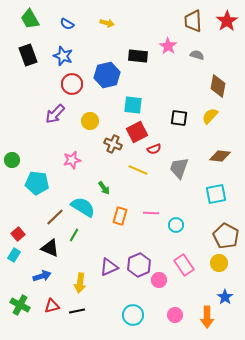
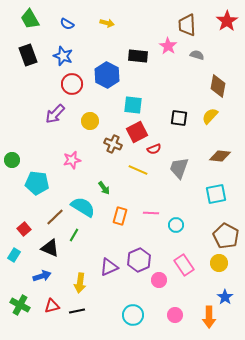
brown trapezoid at (193, 21): moved 6 px left, 4 px down
blue hexagon at (107, 75): rotated 20 degrees counterclockwise
red square at (18, 234): moved 6 px right, 5 px up
purple hexagon at (139, 265): moved 5 px up
orange arrow at (207, 317): moved 2 px right
